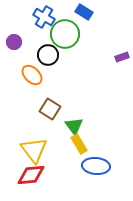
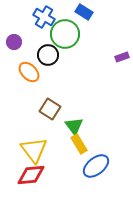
orange ellipse: moved 3 px left, 3 px up
blue ellipse: rotated 44 degrees counterclockwise
